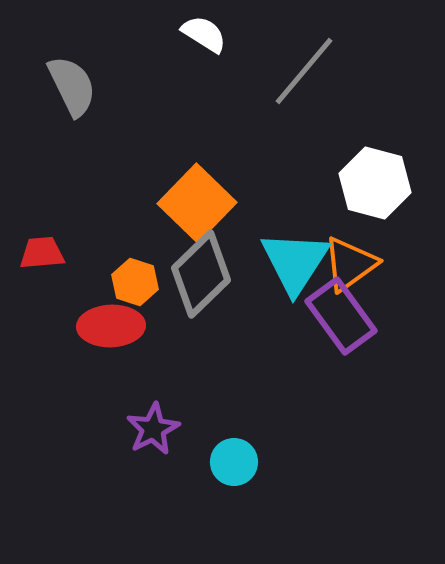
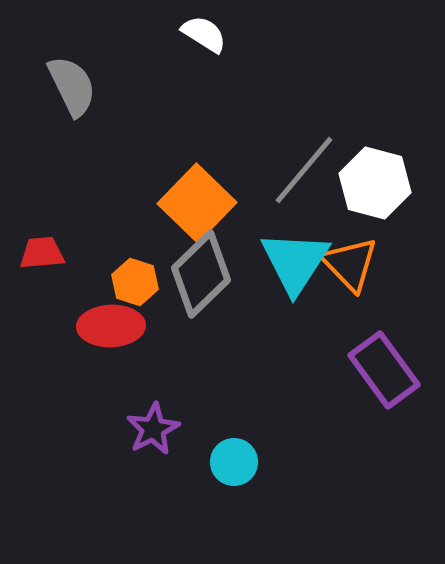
gray line: moved 99 px down
orange triangle: rotated 38 degrees counterclockwise
purple rectangle: moved 43 px right, 54 px down
